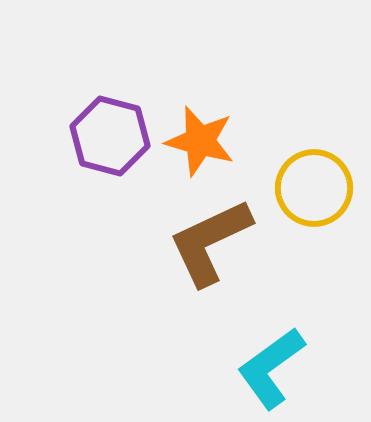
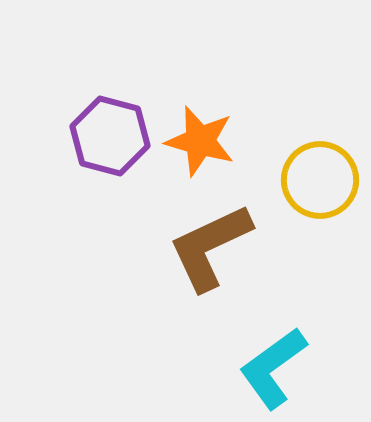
yellow circle: moved 6 px right, 8 px up
brown L-shape: moved 5 px down
cyan L-shape: moved 2 px right
